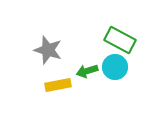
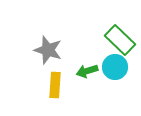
green rectangle: rotated 16 degrees clockwise
yellow rectangle: moved 3 px left; rotated 75 degrees counterclockwise
